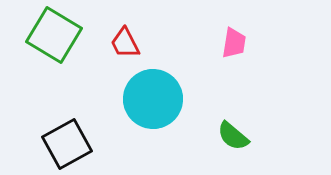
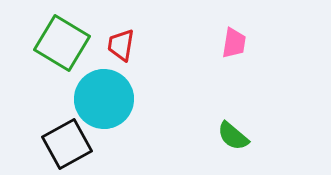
green square: moved 8 px right, 8 px down
red trapezoid: moved 4 px left, 2 px down; rotated 36 degrees clockwise
cyan circle: moved 49 px left
